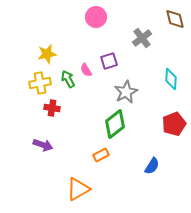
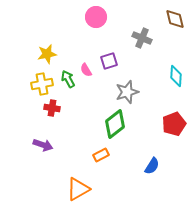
gray cross: rotated 30 degrees counterclockwise
cyan diamond: moved 5 px right, 3 px up
yellow cross: moved 2 px right, 1 px down
gray star: moved 1 px right; rotated 10 degrees clockwise
